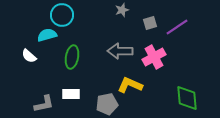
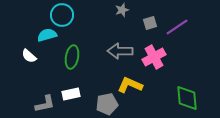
white rectangle: rotated 12 degrees counterclockwise
gray L-shape: moved 1 px right
